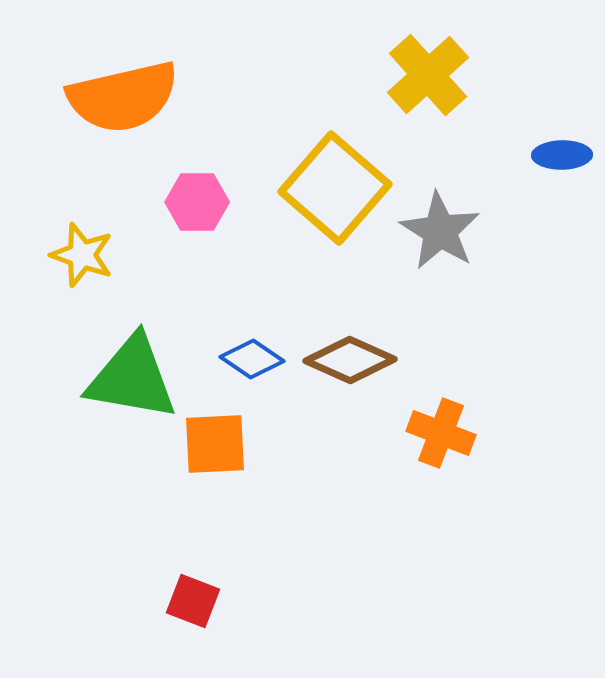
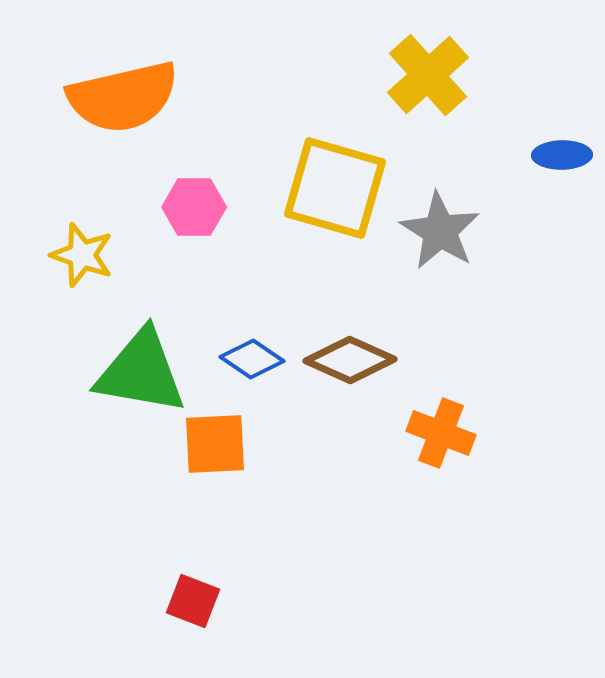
yellow square: rotated 25 degrees counterclockwise
pink hexagon: moved 3 px left, 5 px down
green triangle: moved 9 px right, 6 px up
